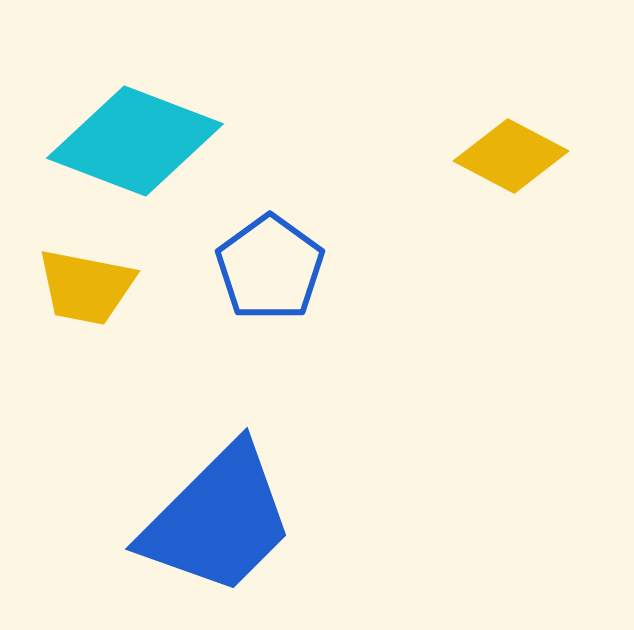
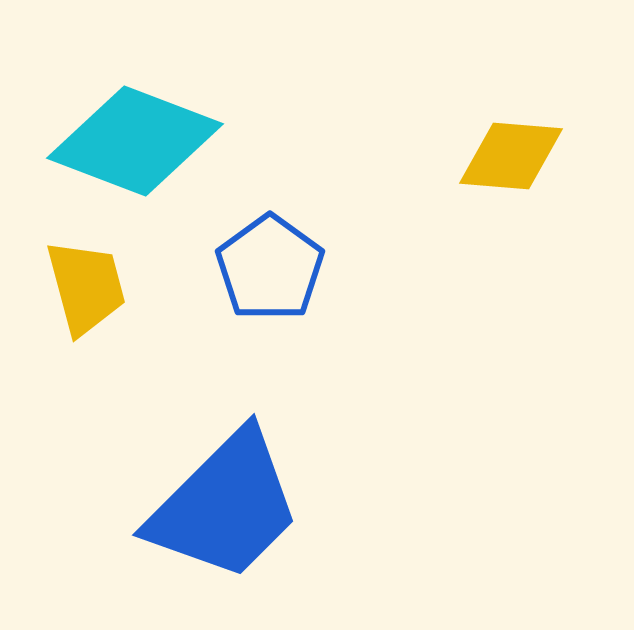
yellow diamond: rotated 23 degrees counterclockwise
yellow trapezoid: rotated 116 degrees counterclockwise
blue trapezoid: moved 7 px right, 14 px up
